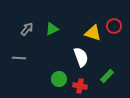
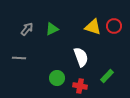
yellow triangle: moved 6 px up
green circle: moved 2 px left, 1 px up
